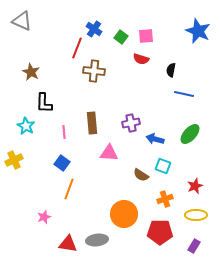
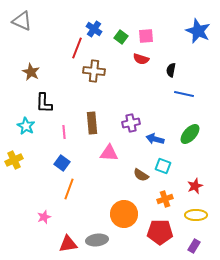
red triangle: rotated 18 degrees counterclockwise
